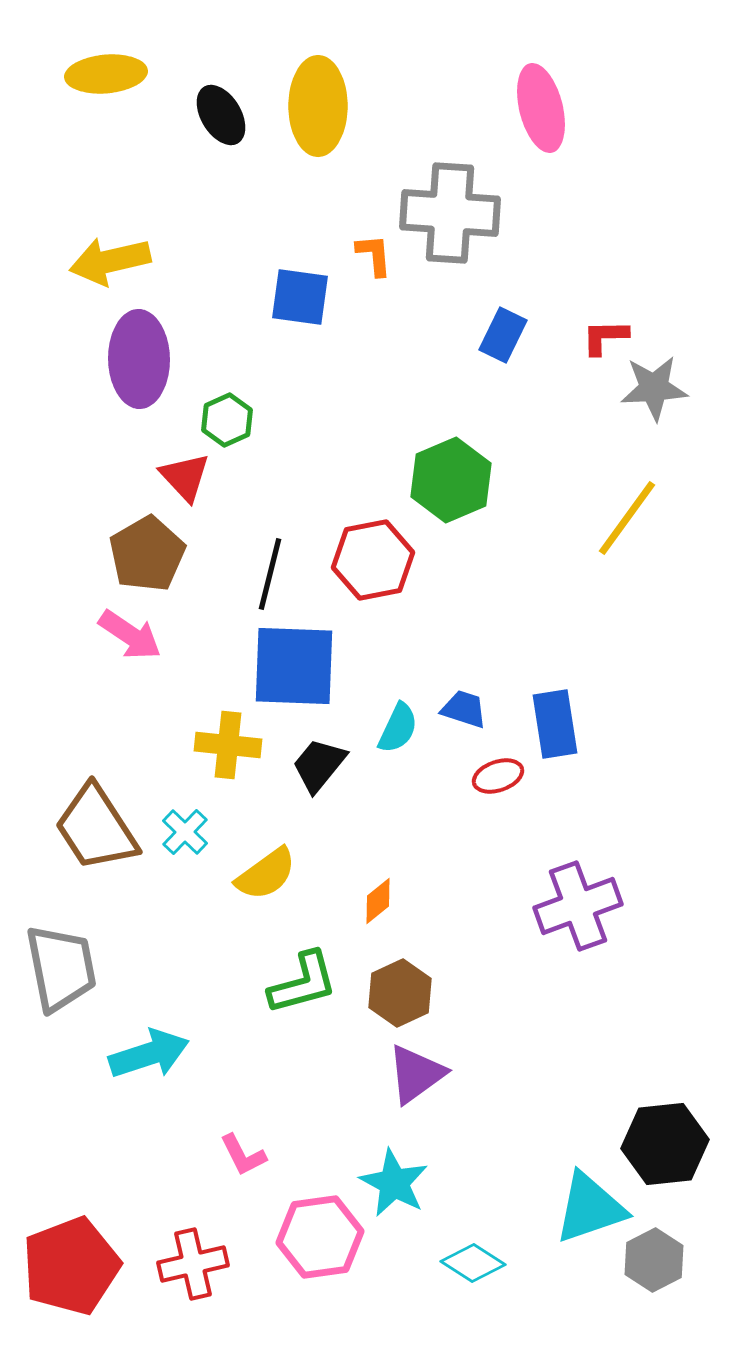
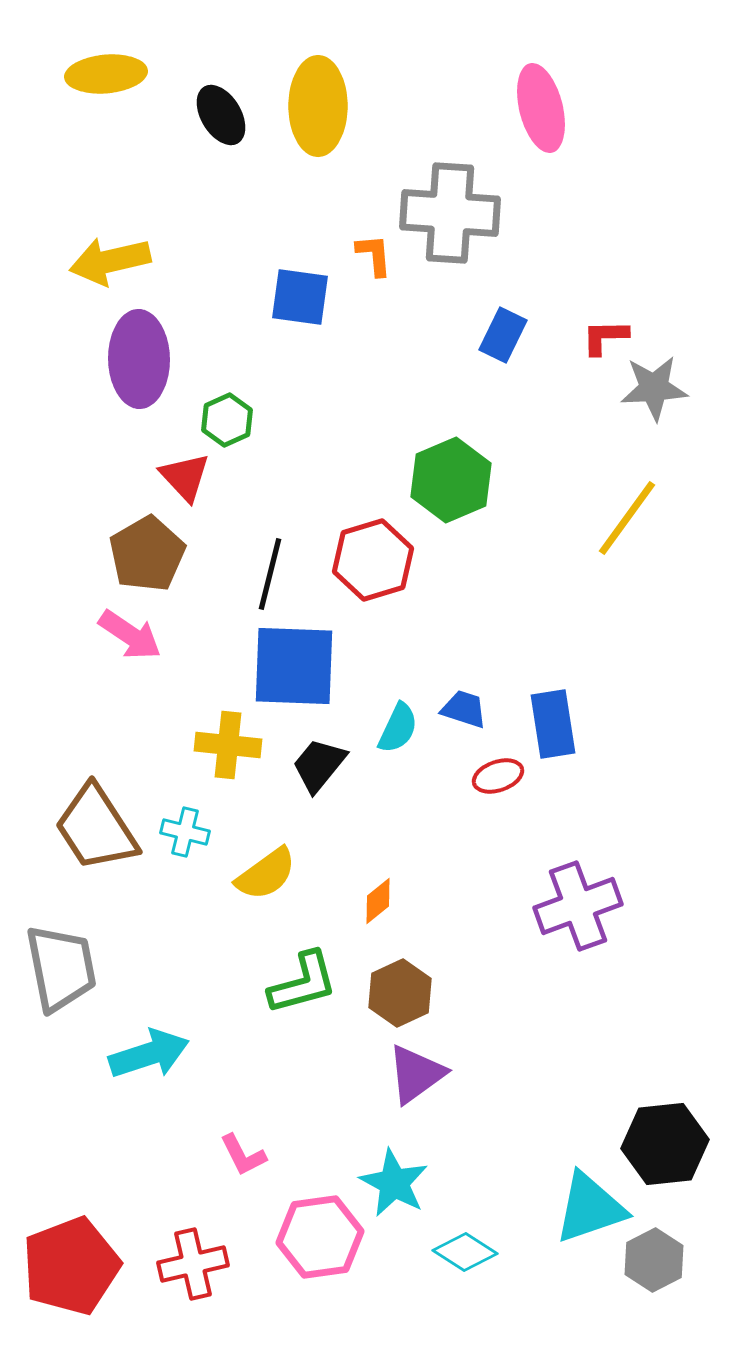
red hexagon at (373, 560): rotated 6 degrees counterclockwise
blue rectangle at (555, 724): moved 2 px left
cyan cross at (185, 832): rotated 30 degrees counterclockwise
cyan diamond at (473, 1263): moved 8 px left, 11 px up
